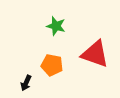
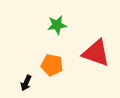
green star: moved 1 px right, 1 px up; rotated 24 degrees counterclockwise
red triangle: moved 1 px right, 1 px up
